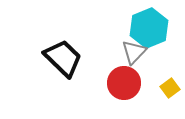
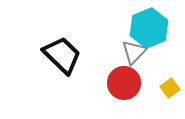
black trapezoid: moved 1 px left, 3 px up
